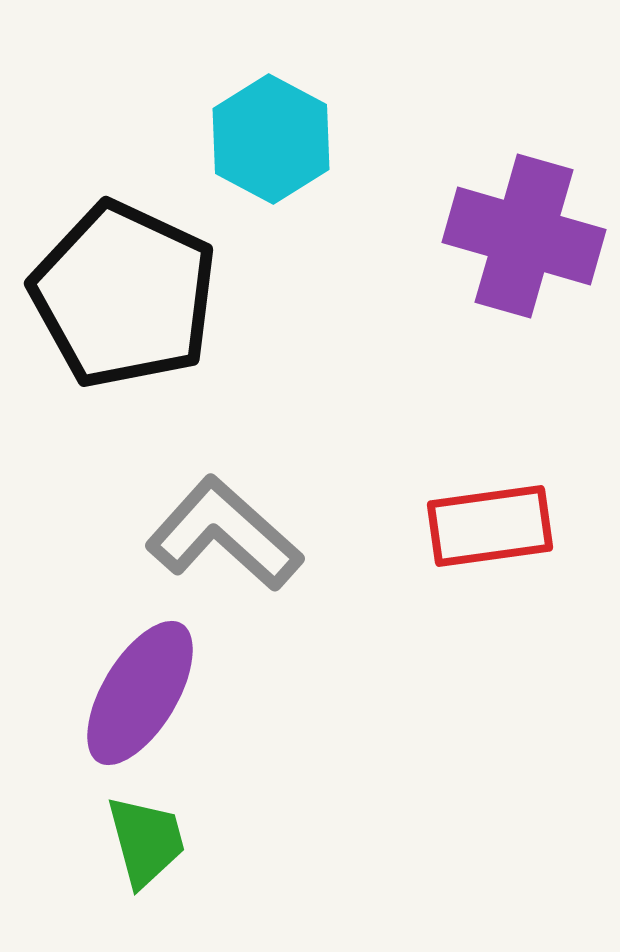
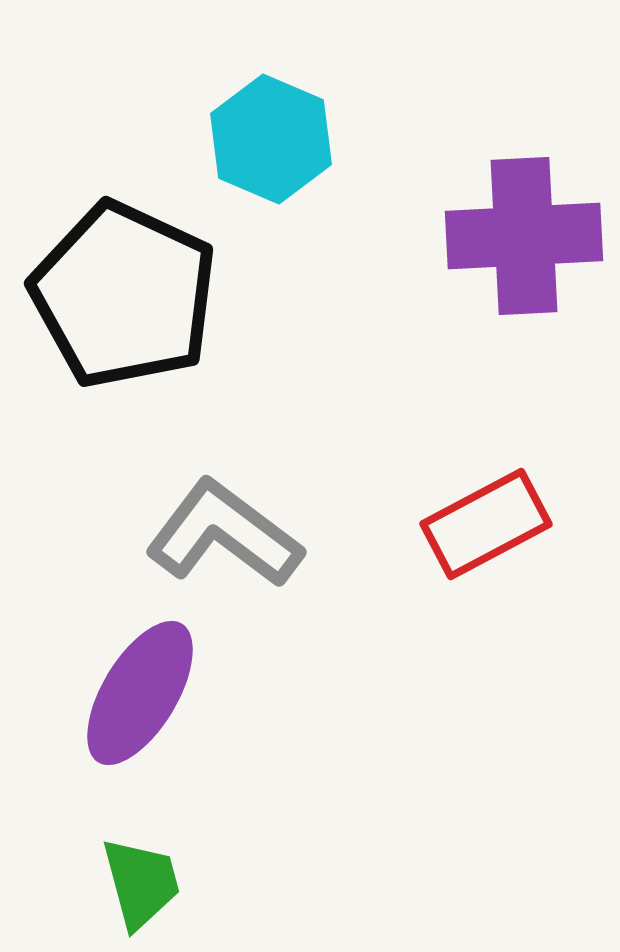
cyan hexagon: rotated 5 degrees counterclockwise
purple cross: rotated 19 degrees counterclockwise
red rectangle: moved 4 px left, 2 px up; rotated 20 degrees counterclockwise
gray L-shape: rotated 5 degrees counterclockwise
green trapezoid: moved 5 px left, 42 px down
